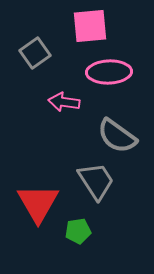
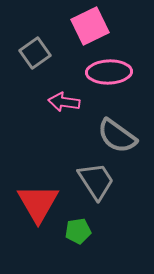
pink square: rotated 21 degrees counterclockwise
